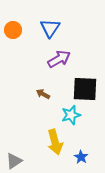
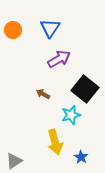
black square: rotated 36 degrees clockwise
